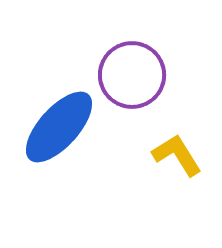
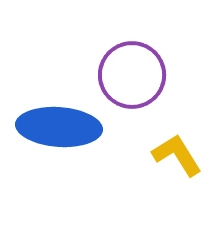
blue ellipse: rotated 52 degrees clockwise
